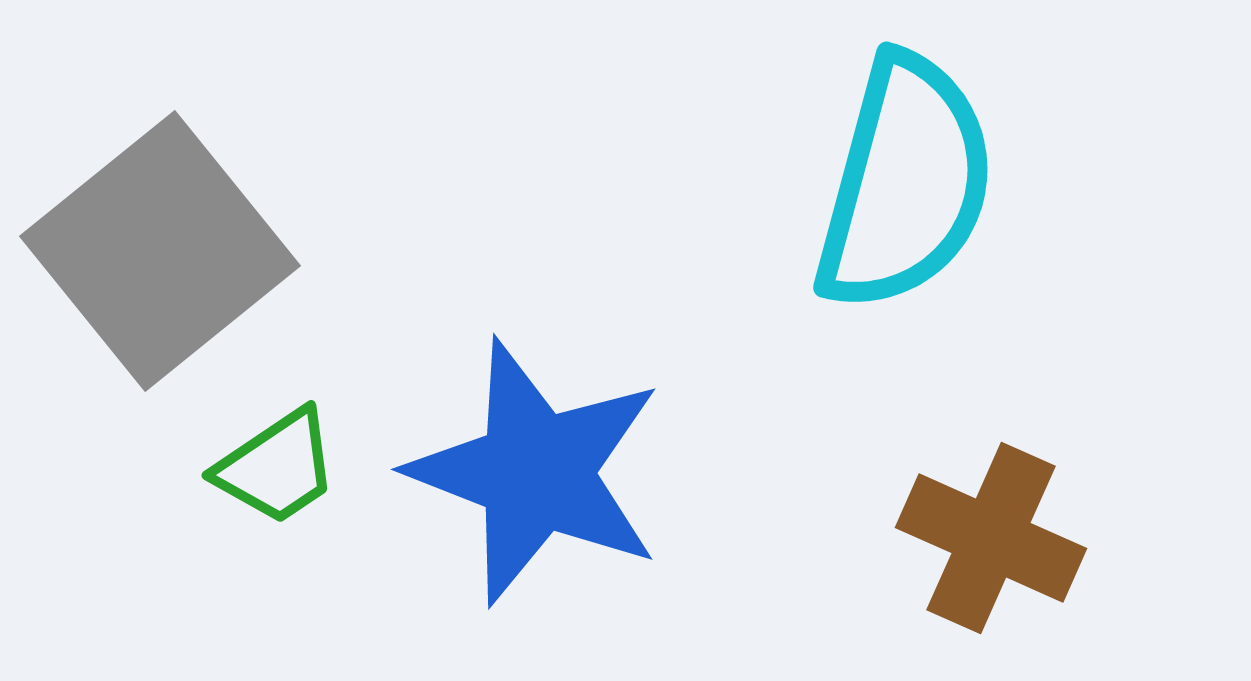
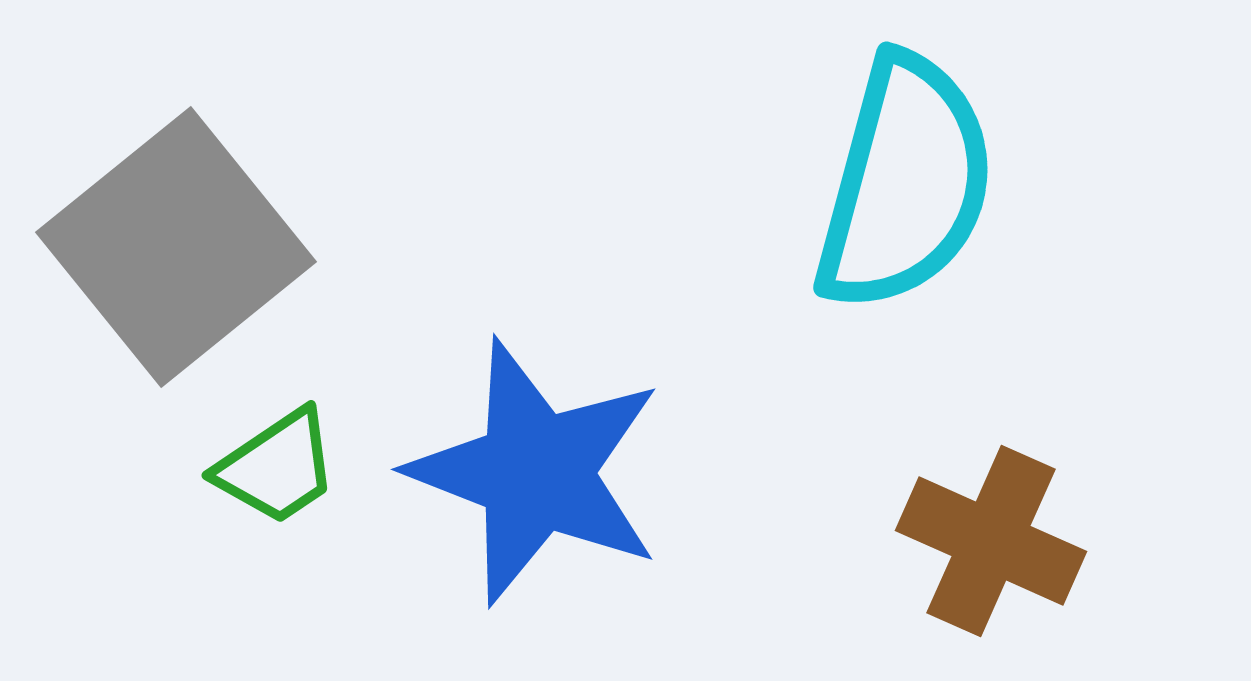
gray square: moved 16 px right, 4 px up
brown cross: moved 3 px down
